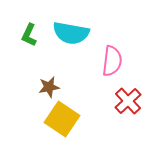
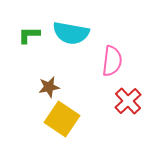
green L-shape: rotated 65 degrees clockwise
